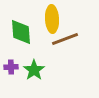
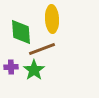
brown line: moved 23 px left, 10 px down
